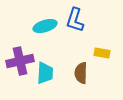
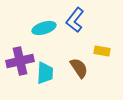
blue L-shape: rotated 20 degrees clockwise
cyan ellipse: moved 1 px left, 2 px down
yellow rectangle: moved 2 px up
brown semicircle: moved 2 px left, 5 px up; rotated 145 degrees clockwise
